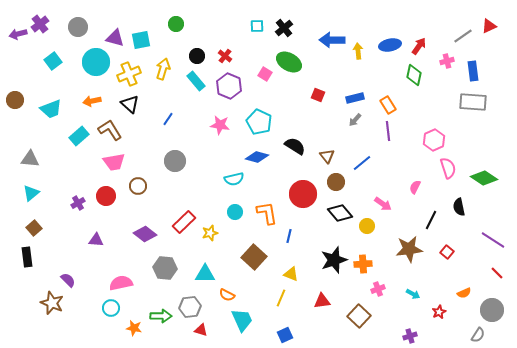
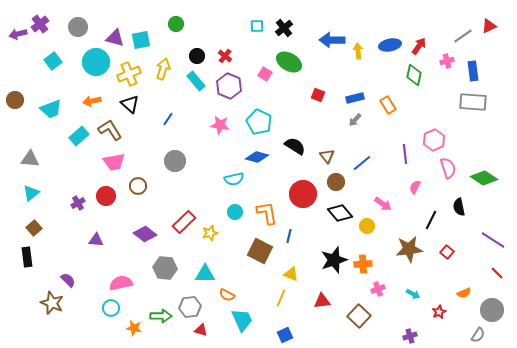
purple line at (388, 131): moved 17 px right, 23 px down
brown square at (254, 257): moved 6 px right, 6 px up; rotated 15 degrees counterclockwise
